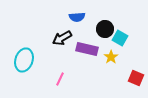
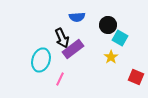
black circle: moved 3 px right, 4 px up
black arrow: rotated 84 degrees counterclockwise
purple rectangle: moved 14 px left; rotated 50 degrees counterclockwise
cyan ellipse: moved 17 px right
red square: moved 1 px up
